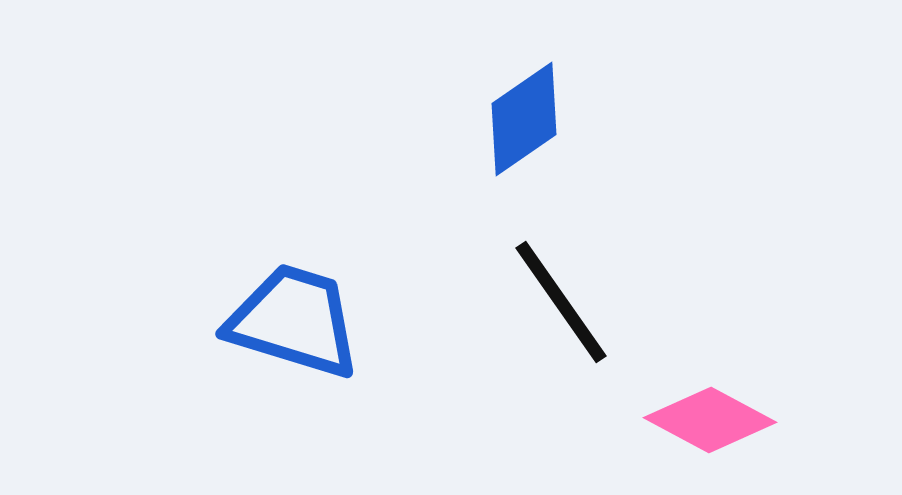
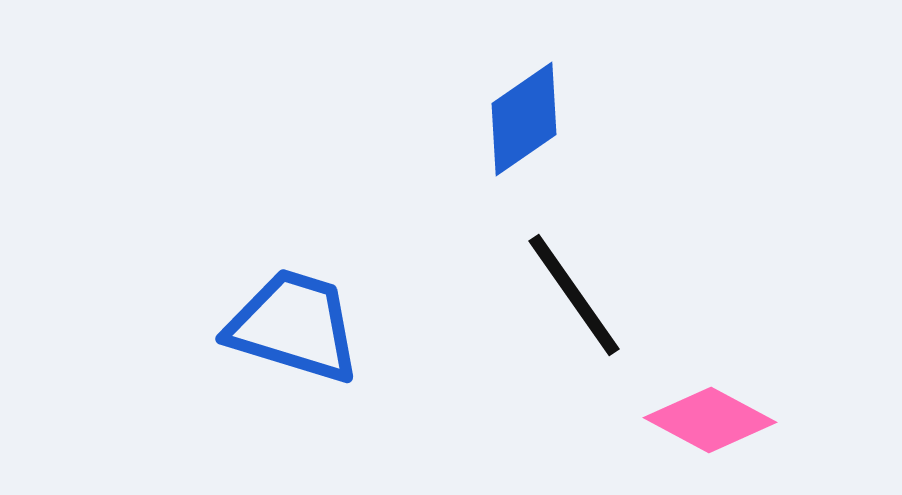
black line: moved 13 px right, 7 px up
blue trapezoid: moved 5 px down
